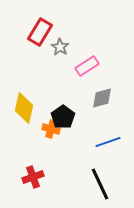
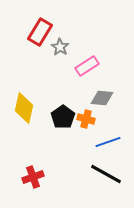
gray diamond: rotated 20 degrees clockwise
orange cross: moved 35 px right, 10 px up
black line: moved 6 px right, 10 px up; rotated 36 degrees counterclockwise
